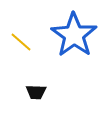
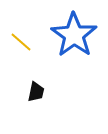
black trapezoid: rotated 80 degrees counterclockwise
